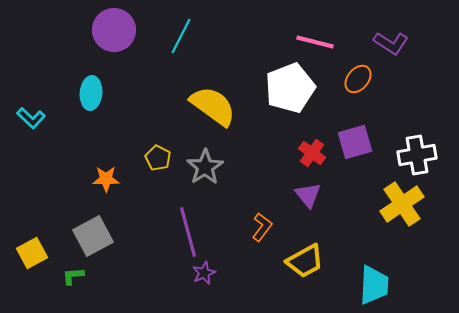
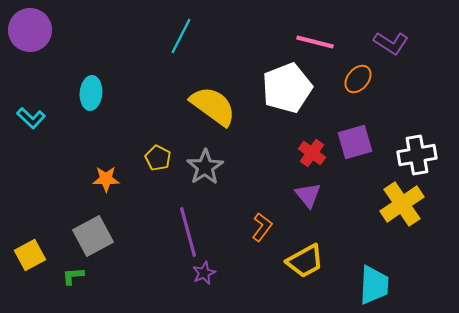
purple circle: moved 84 px left
white pentagon: moved 3 px left
yellow square: moved 2 px left, 2 px down
